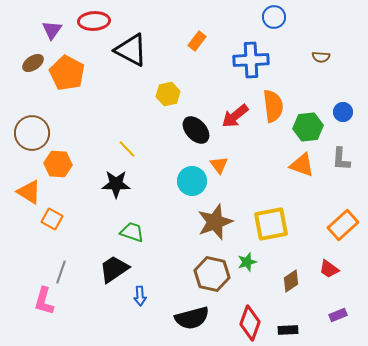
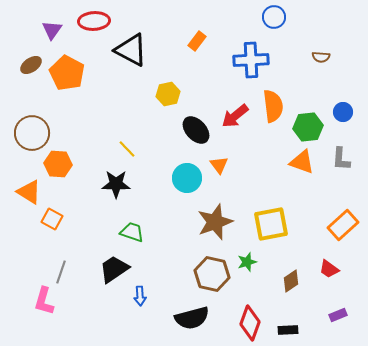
brown ellipse at (33, 63): moved 2 px left, 2 px down
orange triangle at (302, 165): moved 3 px up
cyan circle at (192, 181): moved 5 px left, 3 px up
